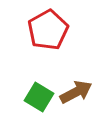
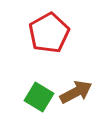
red pentagon: moved 1 px right, 3 px down
